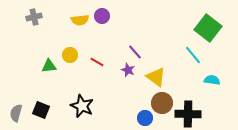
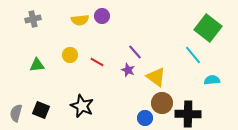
gray cross: moved 1 px left, 2 px down
green triangle: moved 12 px left, 1 px up
cyan semicircle: rotated 14 degrees counterclockwise
